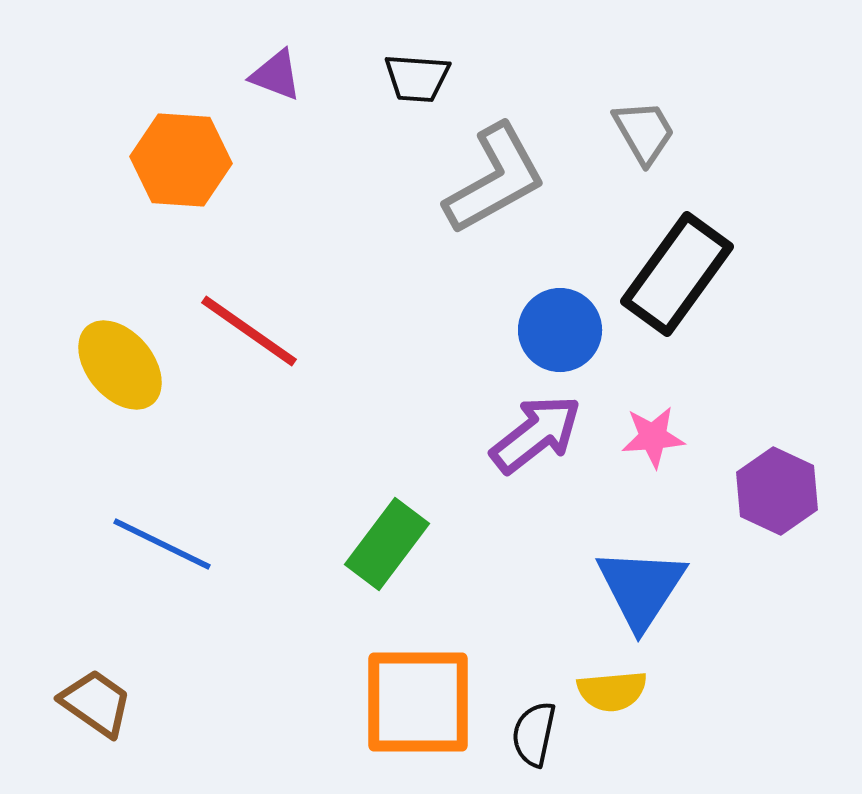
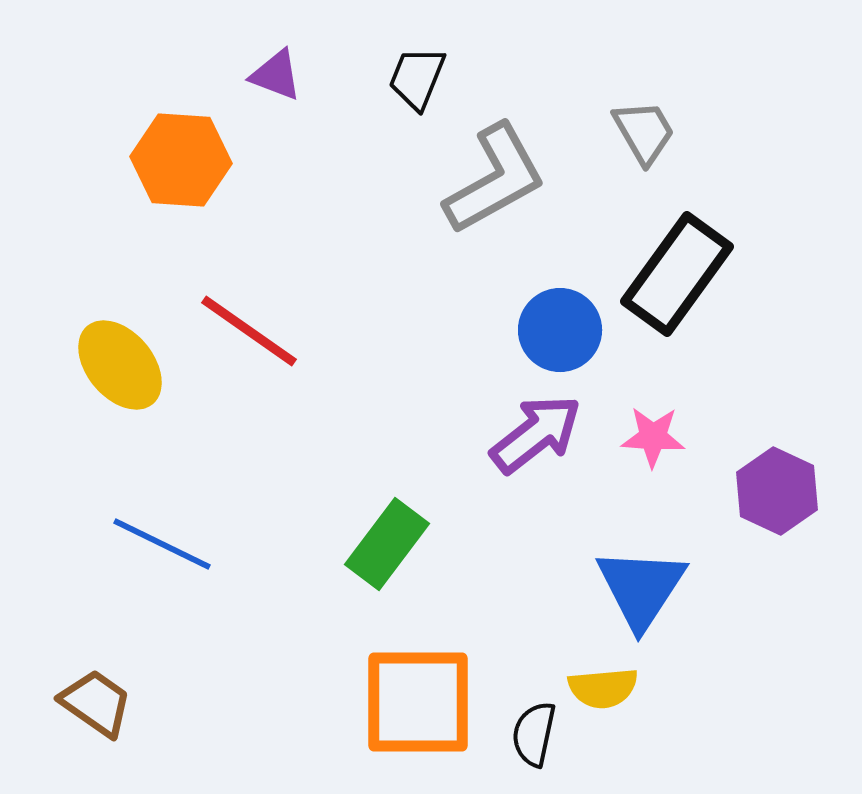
black trapezoid: rotated 108 degrees clockwise
pink star: rotated 8 degrees clockwise
yellow semicircle: moved 9 px left, 3 px up
